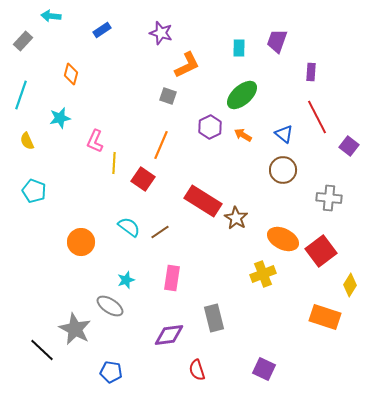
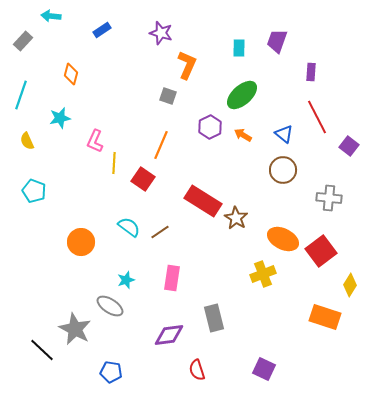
orange L-shape at (187, 65): rotated 40 degrees counterclockwise
